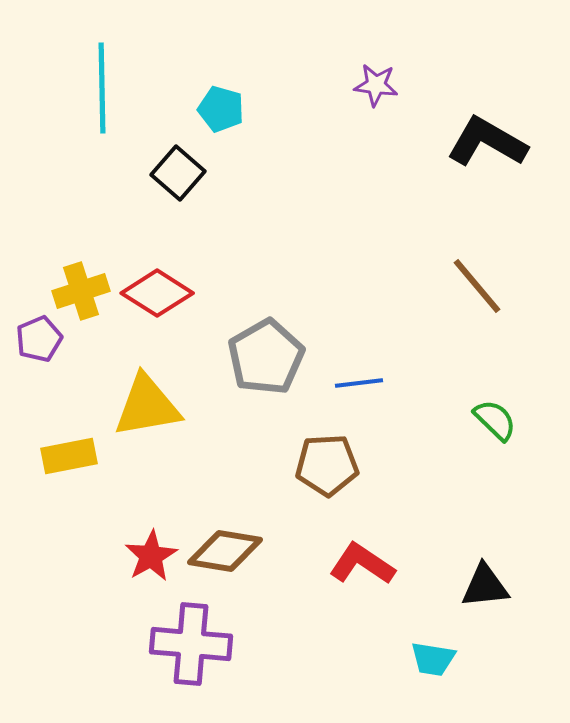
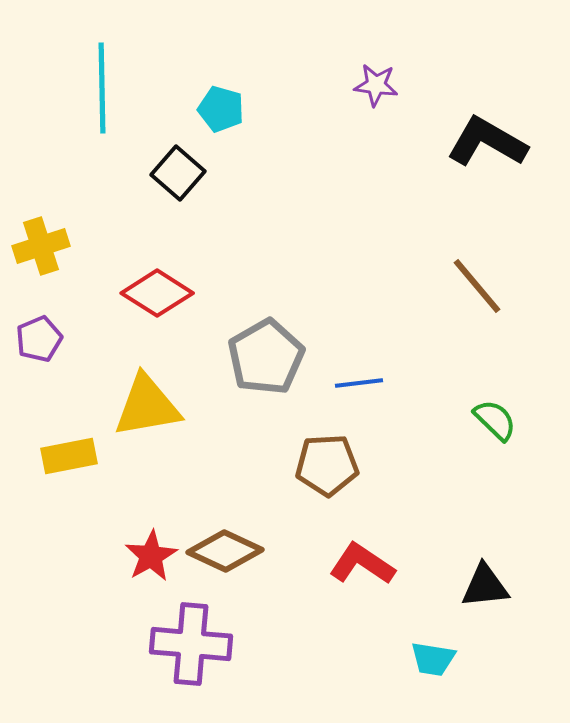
yellow cross: moved 40 px left, 45 px up
brown diamond: rotated 16 degrees clockwise
